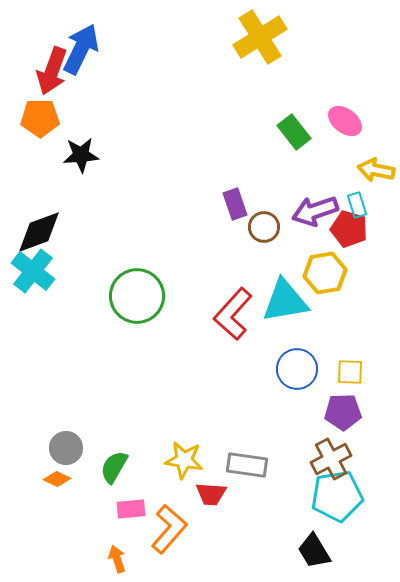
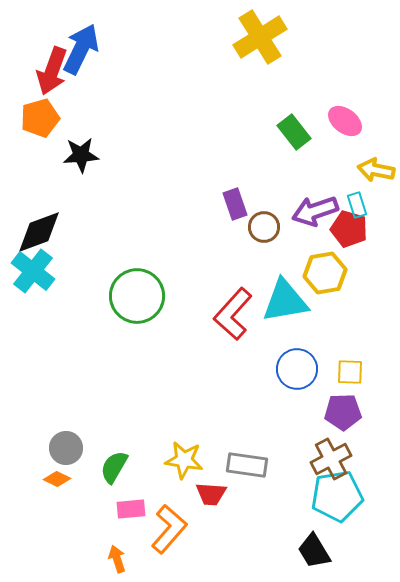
orange pentagon: rotated 15 degrees counterclockwise
